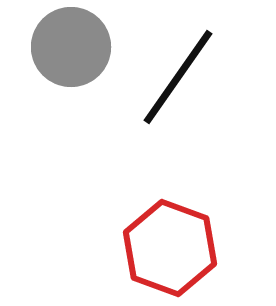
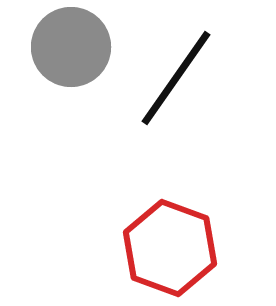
black line: moved 2 px left, 1 px down
